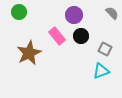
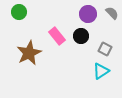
purple circle: moved 14 px right, 1 px up
cyan triangle: rotated 12 degrees counterclockwise
